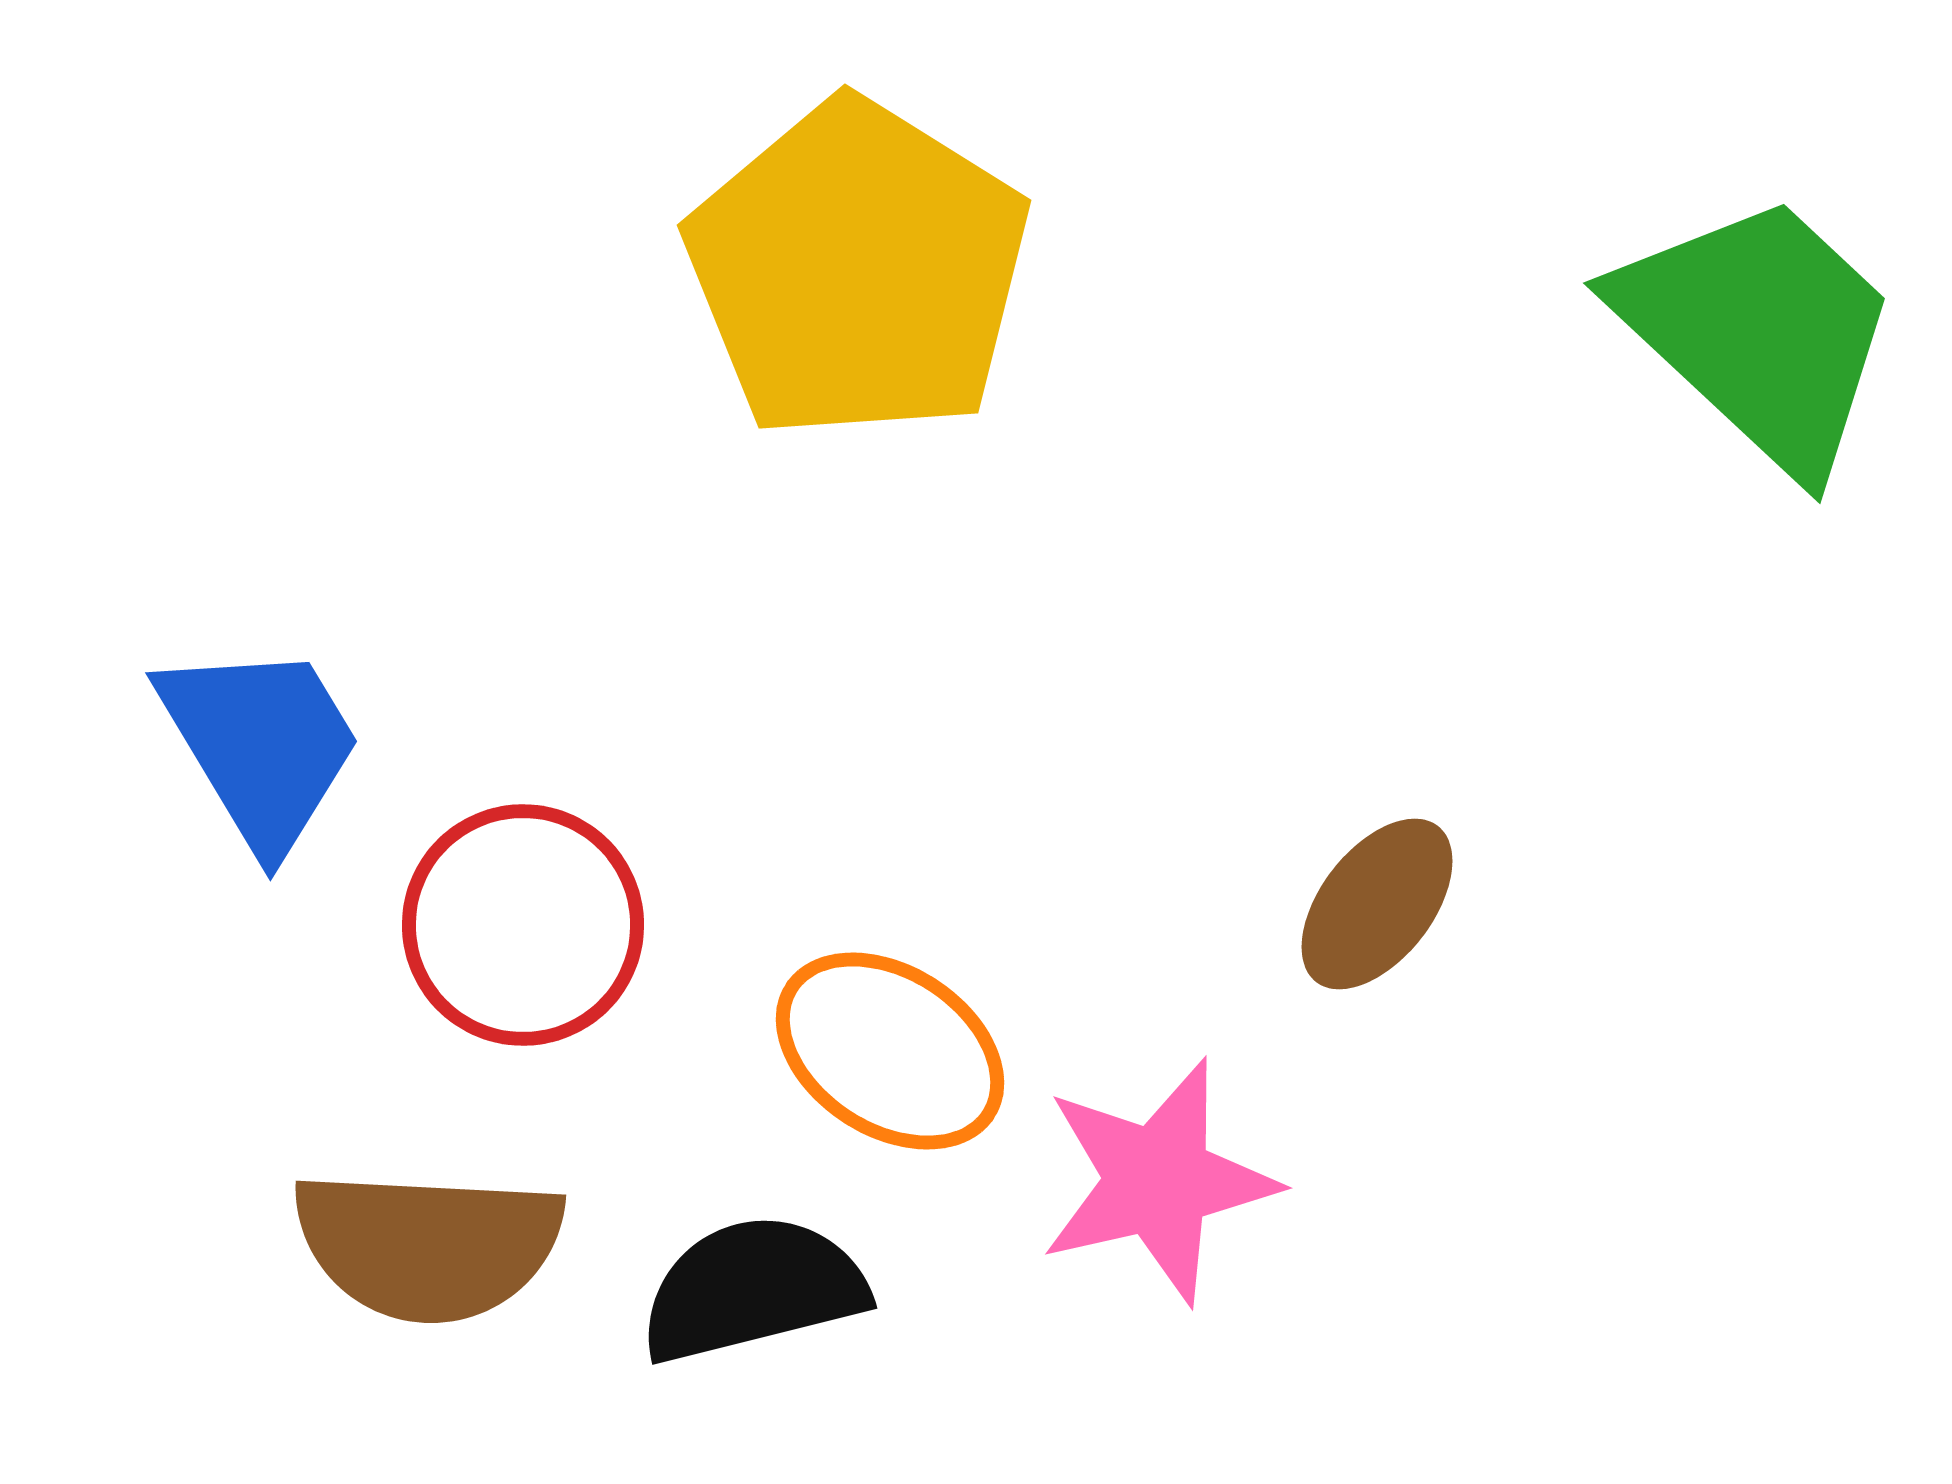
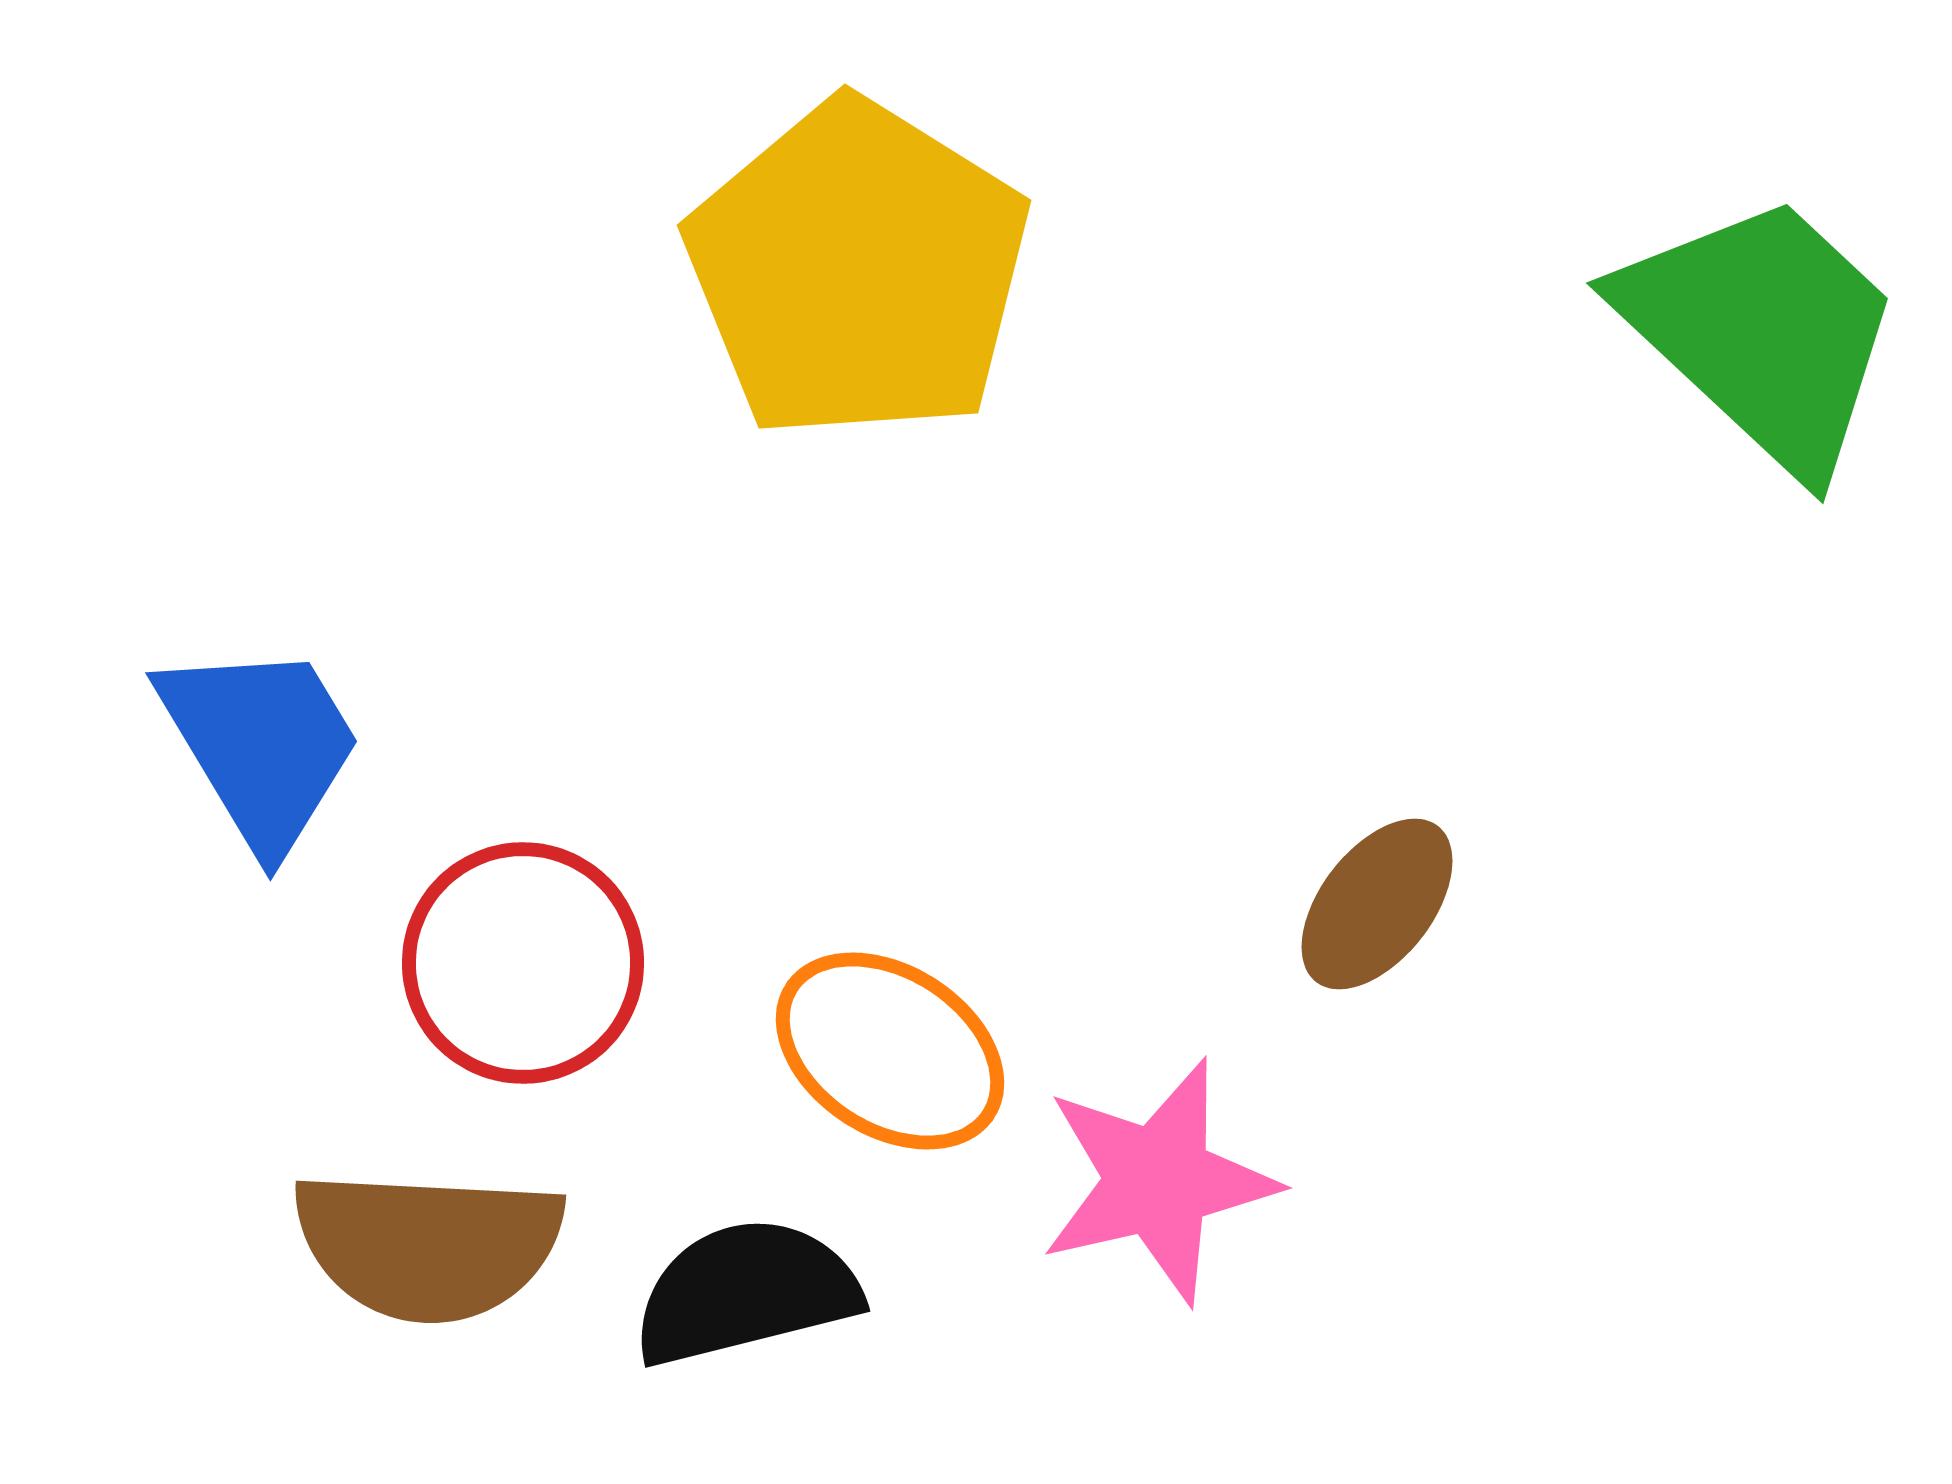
green trapezoid: moved 3 px right
red circle: moved 38 px down
black semicircle: moved 7 px left, 3 px down
